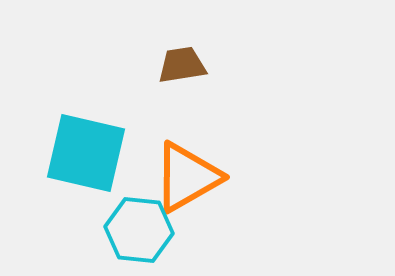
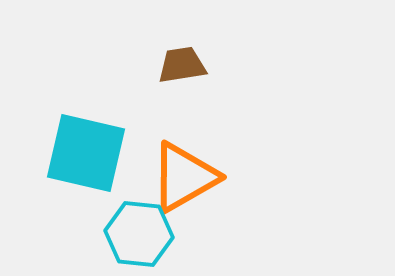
orange triangle: moved 3 px left
cyan hexagon: moved 4 px down
